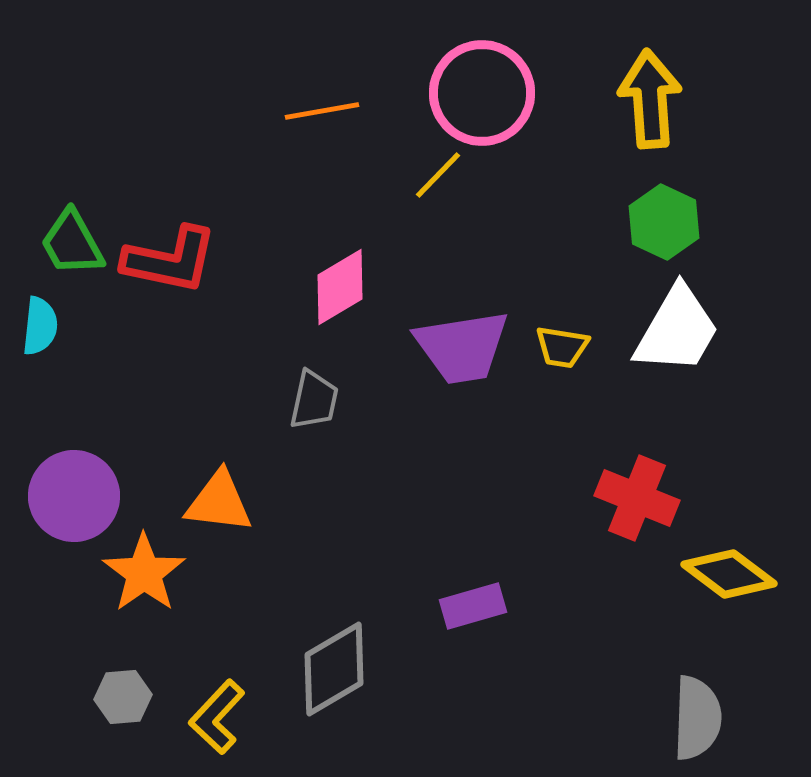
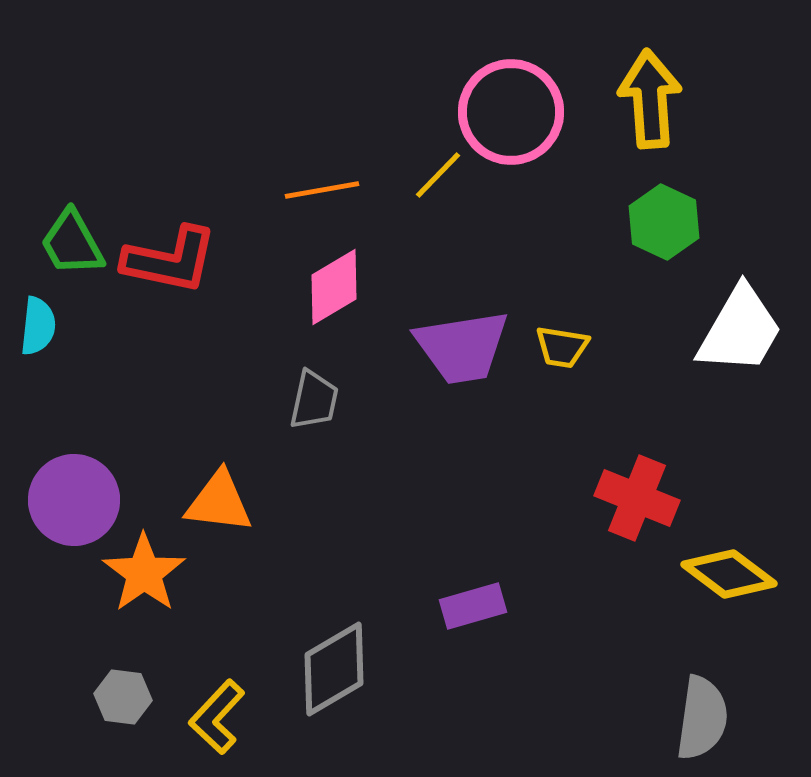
pink circle: moved 29 px right, 19 px down
orange line: moved 79 px down
pink diamond: moved 6 px left
cyan semicircle: moved 2 px left
white trapezoid: moved 63 px right
purple circle: moved 4 px down
gray hexagon: rotated 12 degrees clockwise
gray semicircle: moved 5 px right; rotated 6 degrees clockwise
